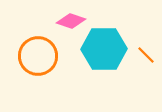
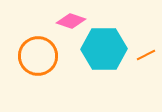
orange line: rotated 72 degrees counterclockwise
